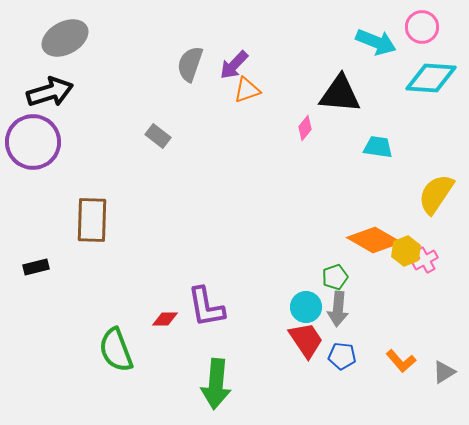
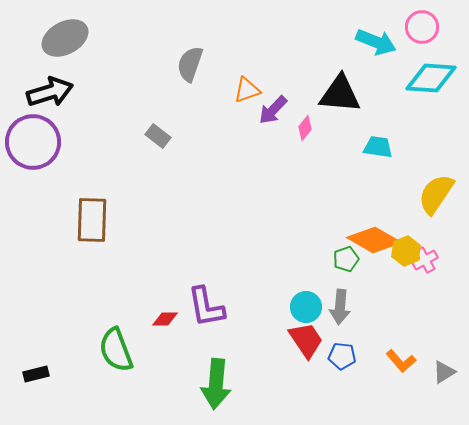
purple arrow: moved 39 px right, 45 px down
black rectangle: moved 107 px down
green pentagon: moved 11 px right, 18 px up
gray arrow: moved 2 px right, 2 px up
